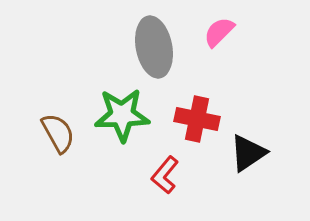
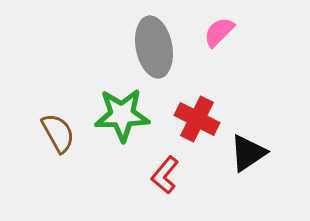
red cross: rotated 15 degrees clockwise
